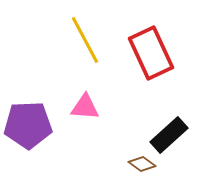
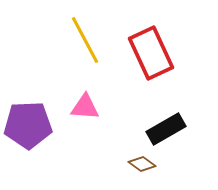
black rectangle: moved 3 px left, 6 px up; rotated 12 degrees clockwise
